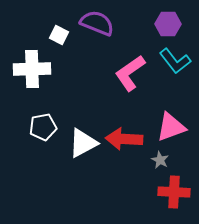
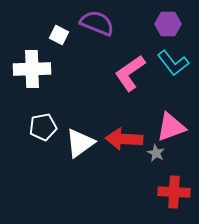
cyan L-shape: moved 2 px left, 2 px down
white triangle: moved 3 px left; rotated 8 degrees counterclockwise
gray star: moved 4 px left, 7 px up
